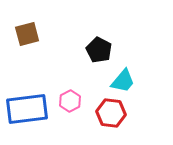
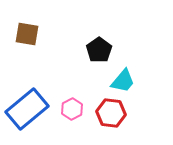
brown square: rotated 25 degrees clockwise
black pentagon: rotated 10 degrees clockwise
pink hexagon: moved 2 px right, 8 px down
blue rectangle: rotated 33 degrees counterclockwise
